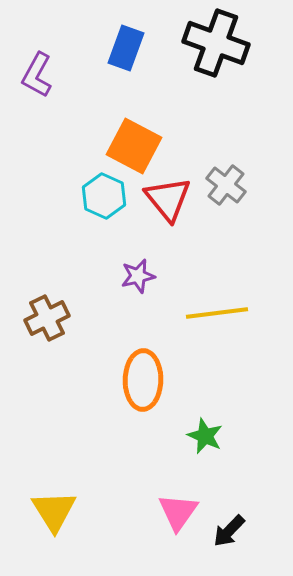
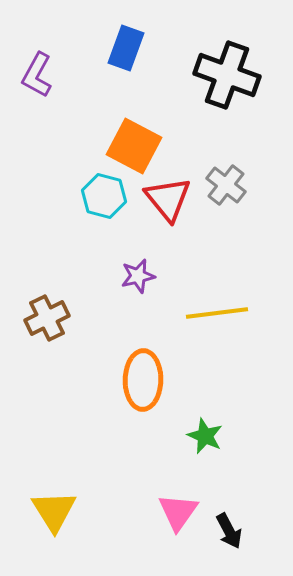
black cross: moved 11 px right, 32 px down
cyan hexagon: rotated 9 degrees counterclockwise
black arrow: rotated 72 degrees counterclockwise
